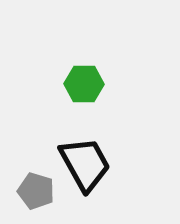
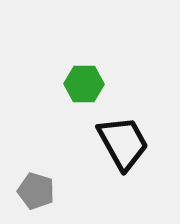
black trapezoid: moved 38 px right, 21 px up
